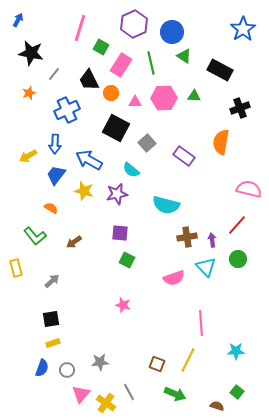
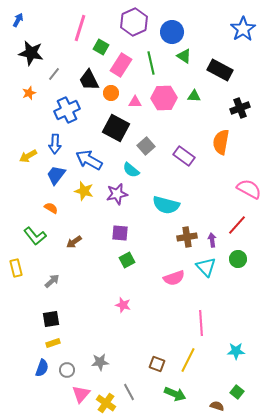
purple hexagon at (134, 24): moved 2 px up
gray square at (147, 143): moved 1 px left, 3 px down
pink semicircle at (249, 189): rotated 15 degrees clockwise
green square at (127, 260): rotated 35 degrees clockwise
